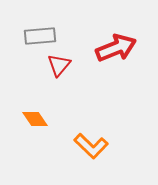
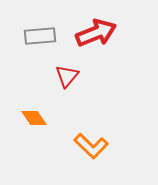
red arrow: moved 20 px left, 15 px up
red triangle: moved 8 px right, 11 px down
orange diamond: moved 1 px left, 1 px up
